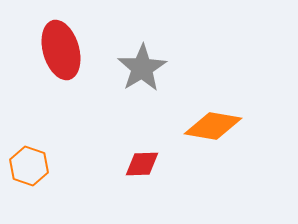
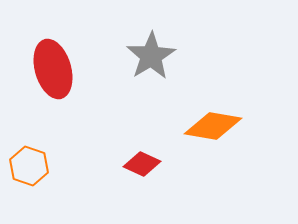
red ellipse: moved 8 px left, 19 px down
gray star: moved 9 px right, 12 px up
red diamond: rotated 27 degrees clockwise
